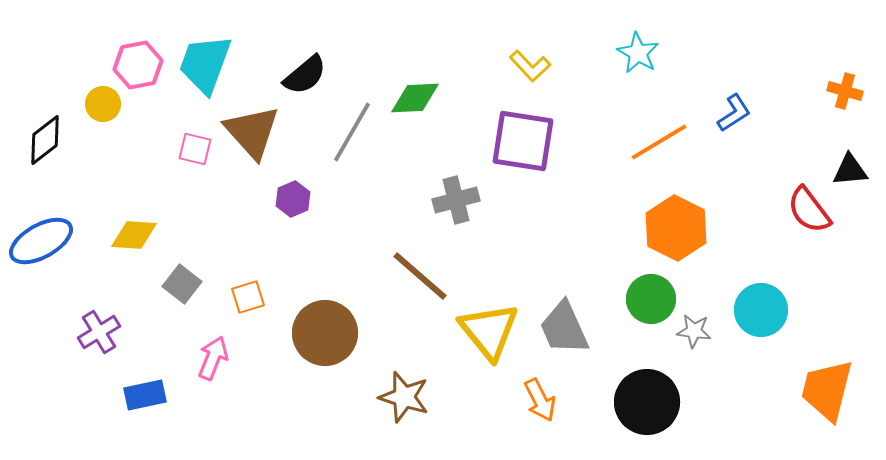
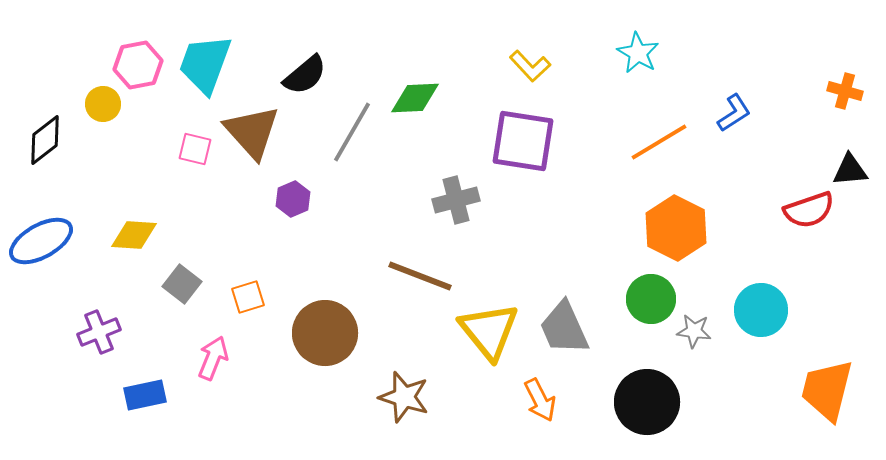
red semicircle: rotated 72 degrees counterclockwise
brown line: rotated 20 degrees counterclockwise
purple cross: rotated 9 degrees clockwise
